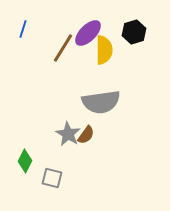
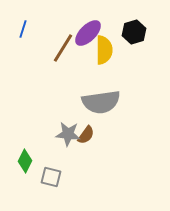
gray star: rotated 25 degrees counterclockwise
gray square: moved 1 px left, 1 px up
